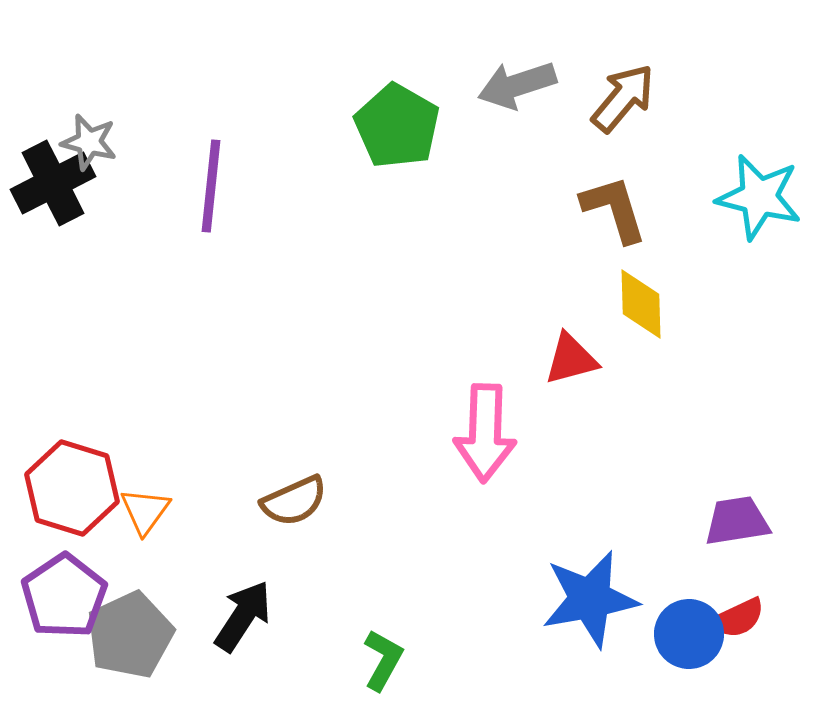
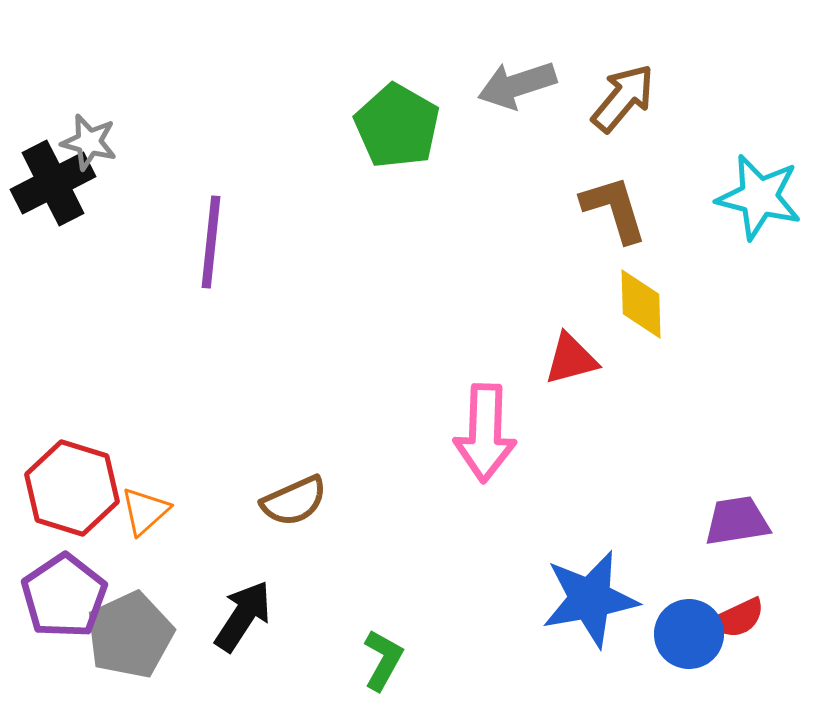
purple line: moved 56 px down
orange triangle: rotated 12 degrees clockwise
